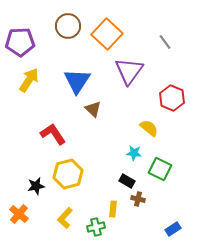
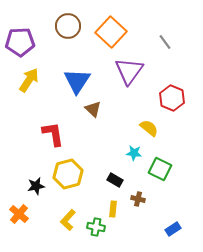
orange square: moved 4 px right, 2 px up
red L-shape: rotated 24 degrees clockwise
black rectangle: moved 12 px left, 1 px up
yellow L-shape: moved 3 px right, 2 px down
green cross: rotated 24 degrees clockwise
